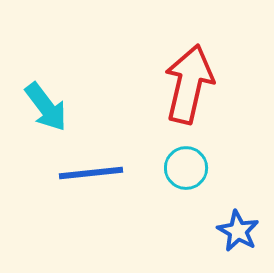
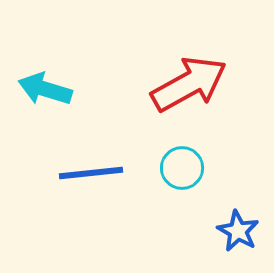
red arrow: rotated 48 degrees clockwise
cyan arrow: moved 1 px left, 18 px up; rotated 144 degrees clockwise
cyan circle: moved 4 px left
